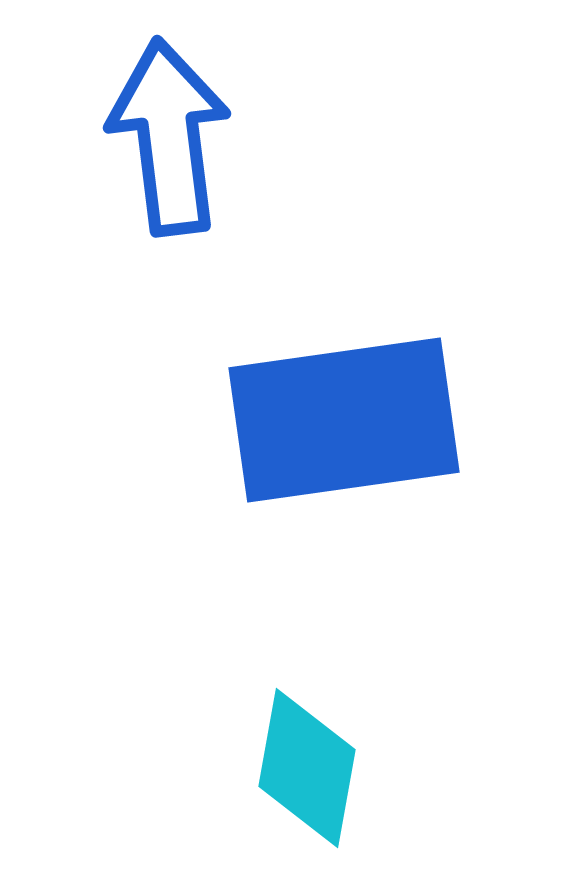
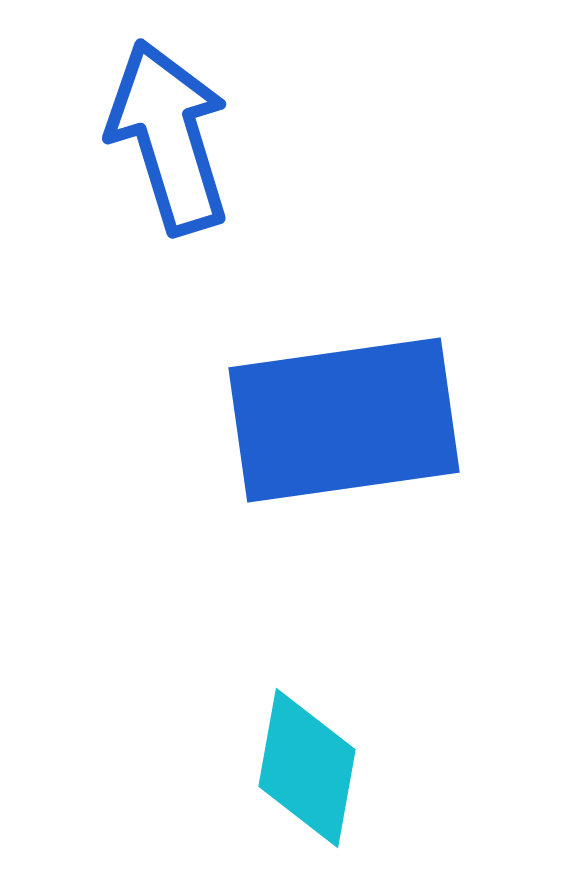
blue arrow: rotated 10 degrees counterclockwise
